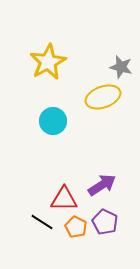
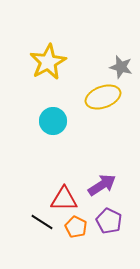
purple pentagon: moved 4 px right, 1 px up
